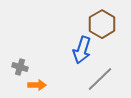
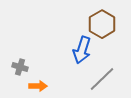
gray line: moved 2 px right
orange arrow: moved 1 px right, 1 px down
